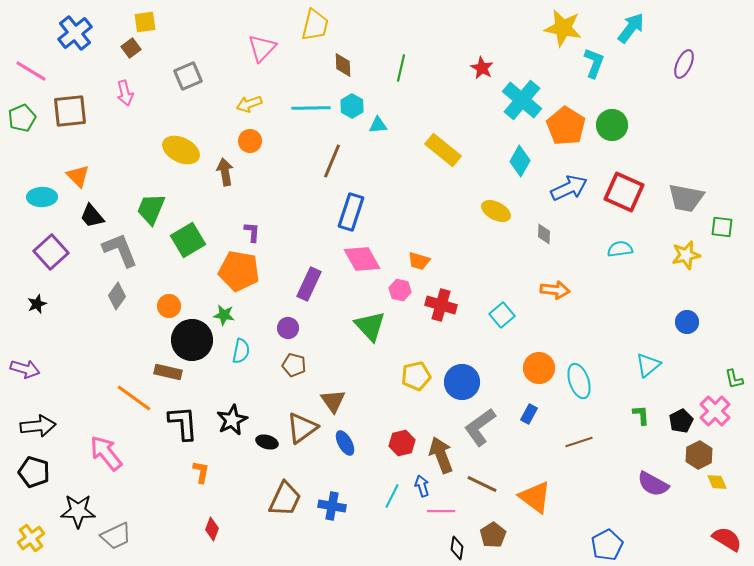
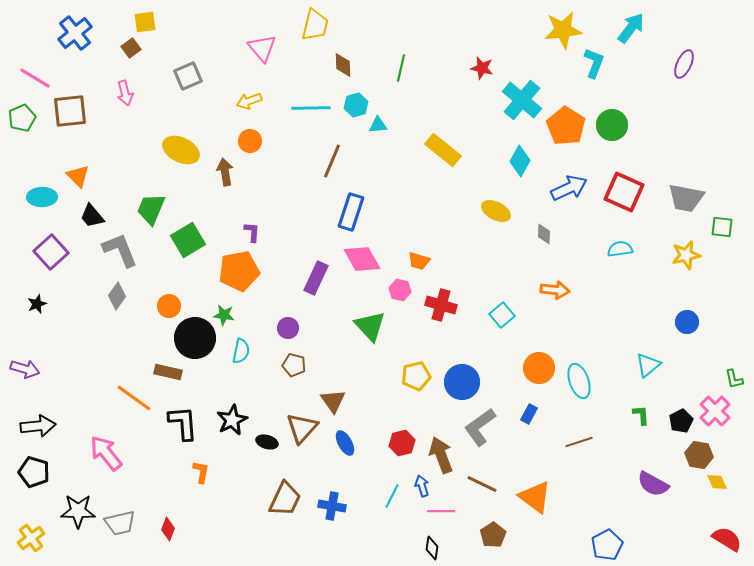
yellow star at (563, 28): moved 2 px down; rotated 18 degrees counterclockwise
pink triangle at (262, 48): rotated 24 degrees counterclockwise
red star at (482, 68): rotated 15 degrees counterclockwise
pink line at (31, 71): moved 4 px right, 7 px down
yellow arrow at (249, 104): moved 3 px up
cyan hexagon at (352, 106): moved 4 px right, 1 px up; rotated 15 degrees clockwise
orange pentagon at (239, 271): rotated 21 degrees counterclockwise
purple rectangle at (309, 284): moved 7 px right, 6 px up
black circle at (192, 340): moved 3 px right, 2 px up
brown triangle at (302, 428): rotated 12 degrees counterclockwise
brown hexagon at (699, 455): rotated 24 degrees counterclockwise
red diamond at (212, 529): moved 44 px left
gray trapezoid at (116, 536): moved 4 px right, 13 px up; rotated 12 degrees clockwise
black diamond at (457, 548): moved 25 px left
